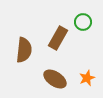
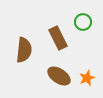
brown rectangle: rotated 55 degrees counterclockwise
brown ellipse: moved 4 px right, 3 px up
